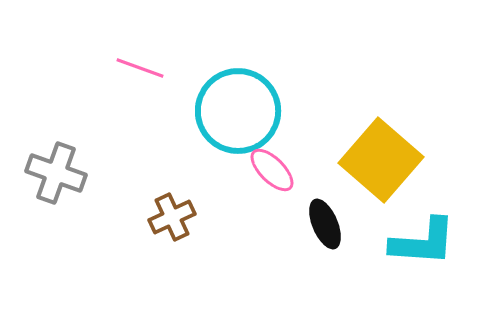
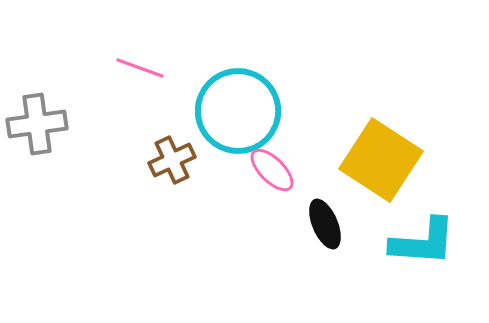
yellow square: rotated 8 degrees counterclockwise
gray cross: moved 19 px left, 49 px up; rotated 28 degrees counterclockwise
brown cross: moved 57 px up
